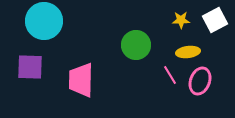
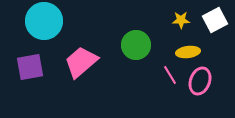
purple square: rotated 12 degrees counterclockwise
pink trapezoid: moved 18 px up; rotated 48 degrees clockwise
